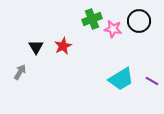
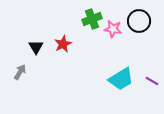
red star: moved 2 px up
